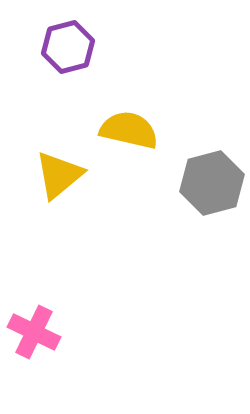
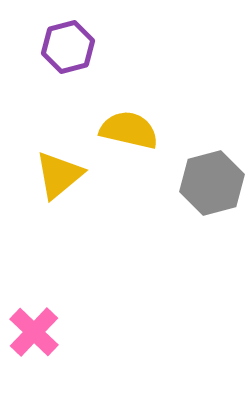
pink cross: rotated 18 degrees clockwise
